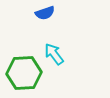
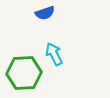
cyan arrow: rotated 10 degrees clockwise
